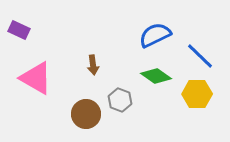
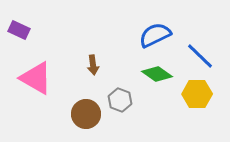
green diamond: moved 1 px right, 2 px up
